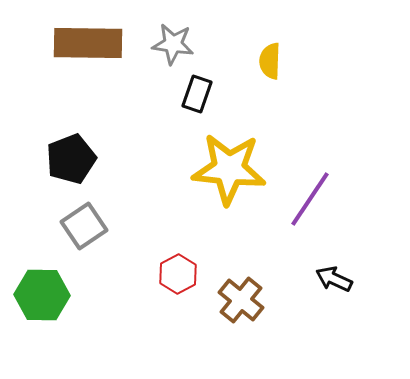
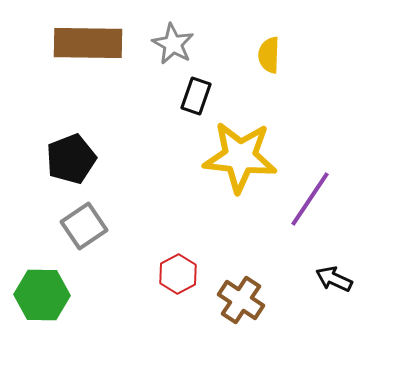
gray star: rotated 21 degrees clockwise
yellow semicircle: moved 1 px left, 6 px up
black rectangle: moved 1 px left, 2 px down
yellow star: moved 11 px right, 12 px up
brown cross: rotated 6 degrees counterclockwise
